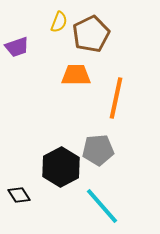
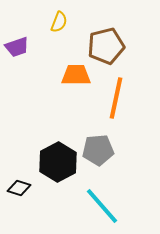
brown pentagon: moved 15 px right, 12 px down; rotated 12 degrees clockwise
black hexagon: moved 3 px left, 5 px up
black diamond: moved 7 px up; rotated 40 degrees counterclockwise
